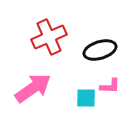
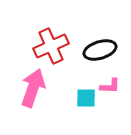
red cross: moved 2 px right, 9 px down
pink arrow: rotated 36 degrees counterclockwise
